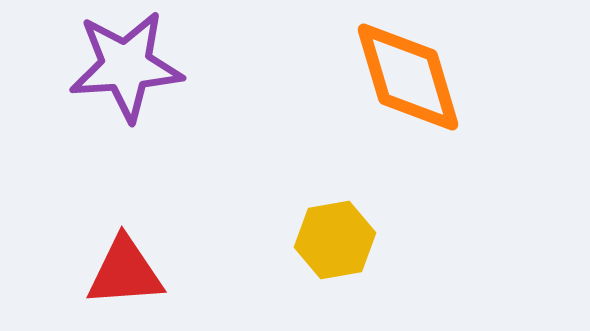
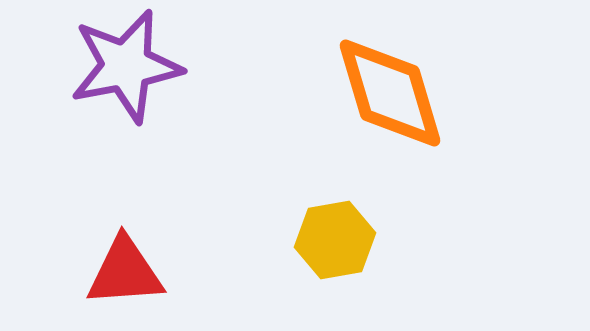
purple star: rotated 7 degrees counterclockwise
orange diamond: moved 18 px left, 16 px down
